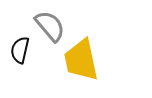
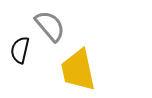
yellow trapezoid: moved 3 px left, 10 px down
